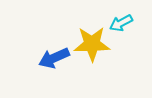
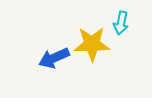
cyan arrow: rotated 50 degrees counterclockwise
